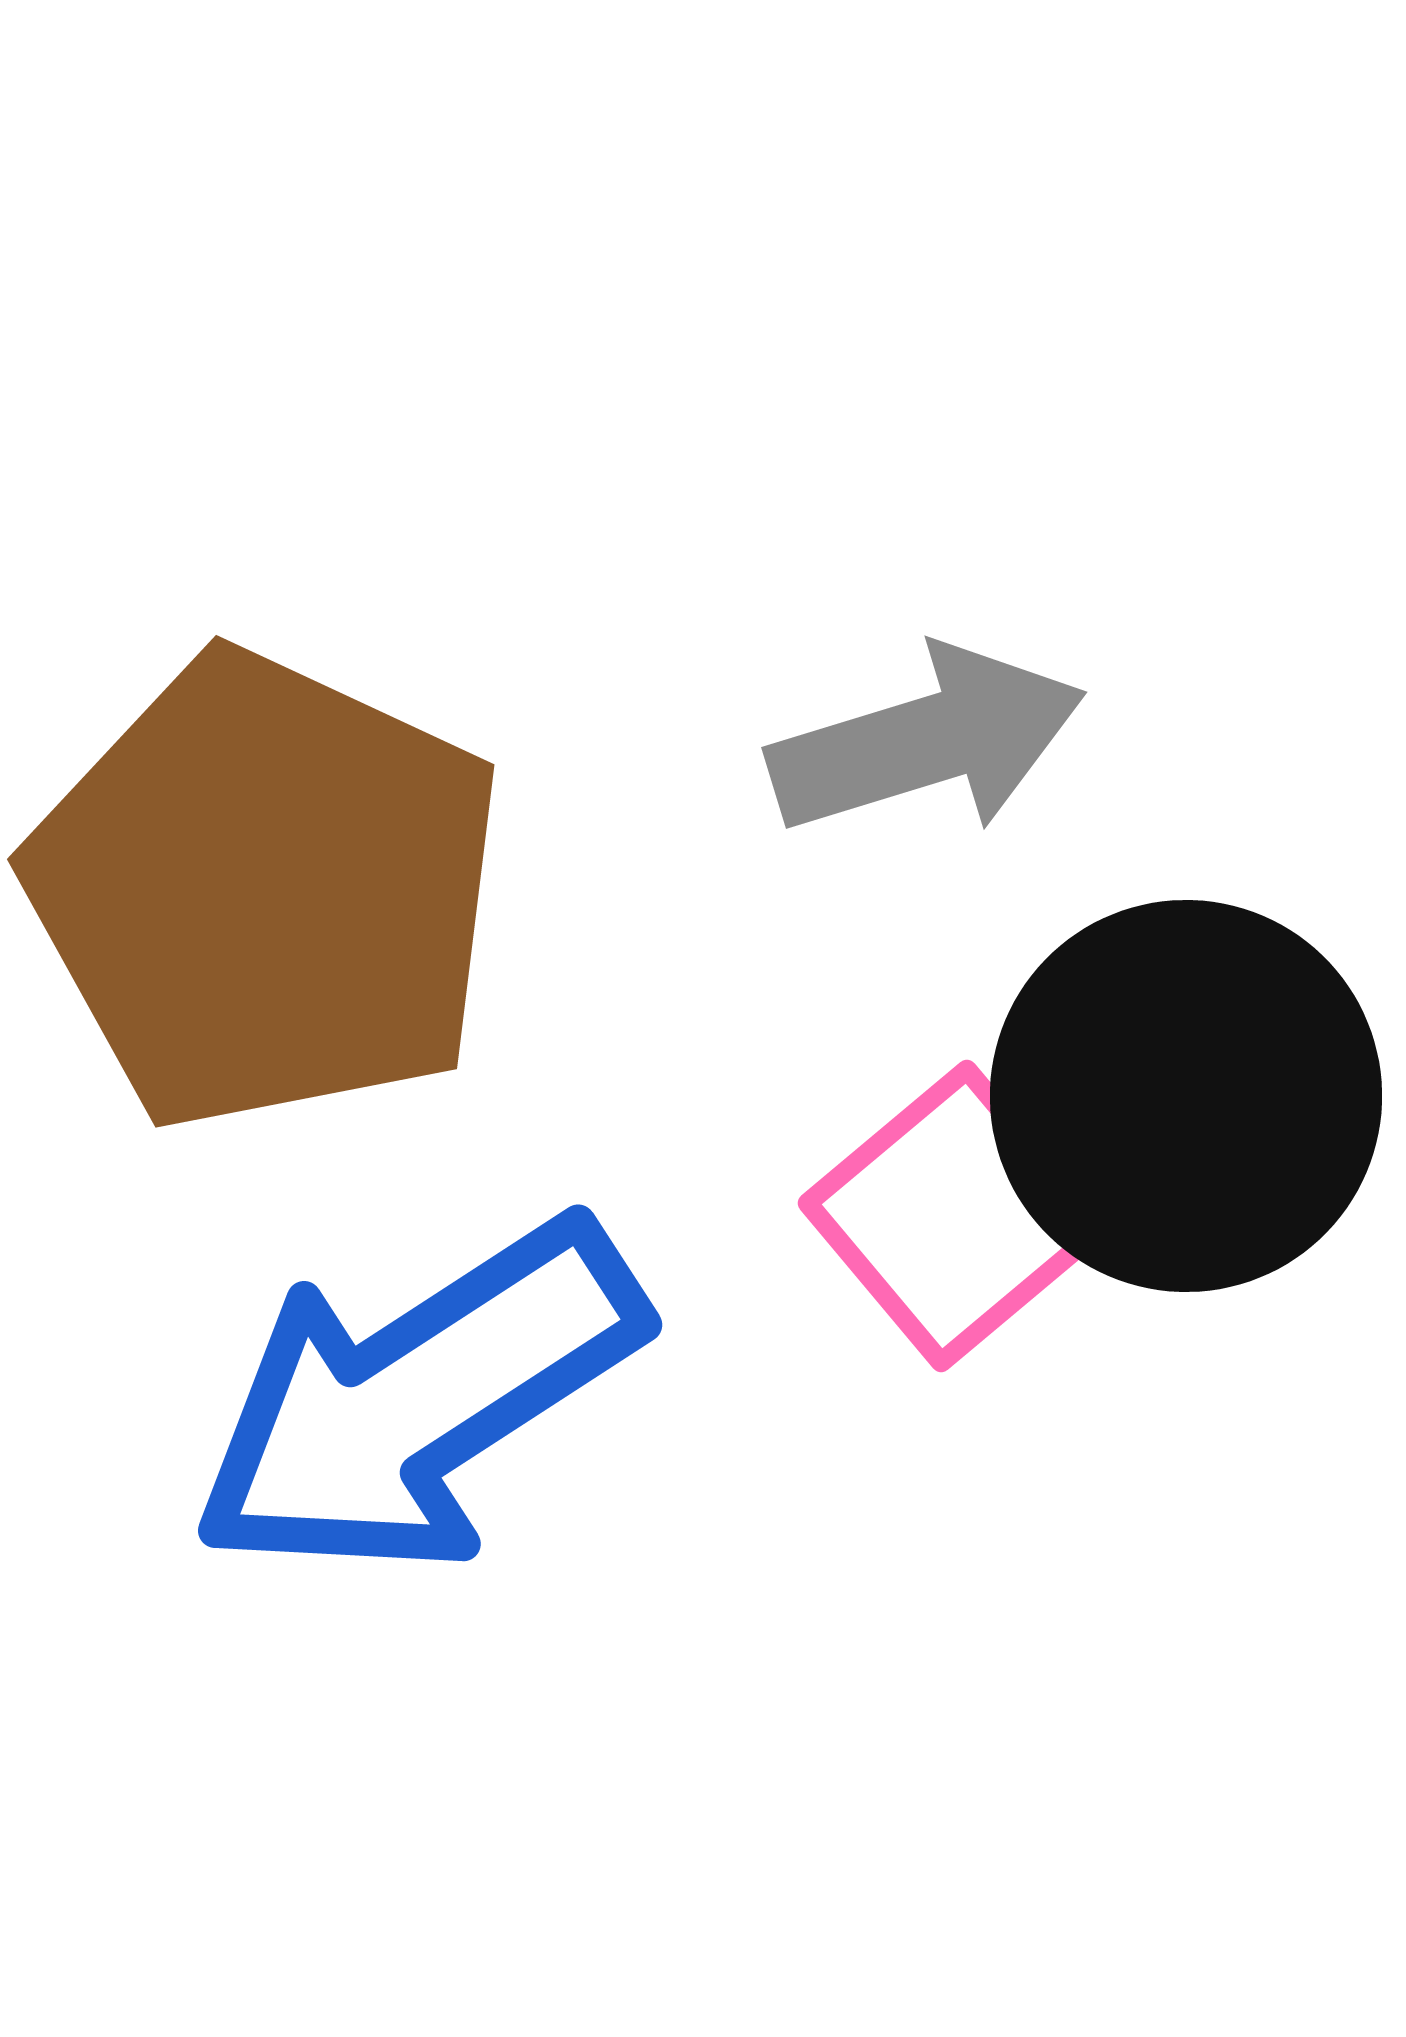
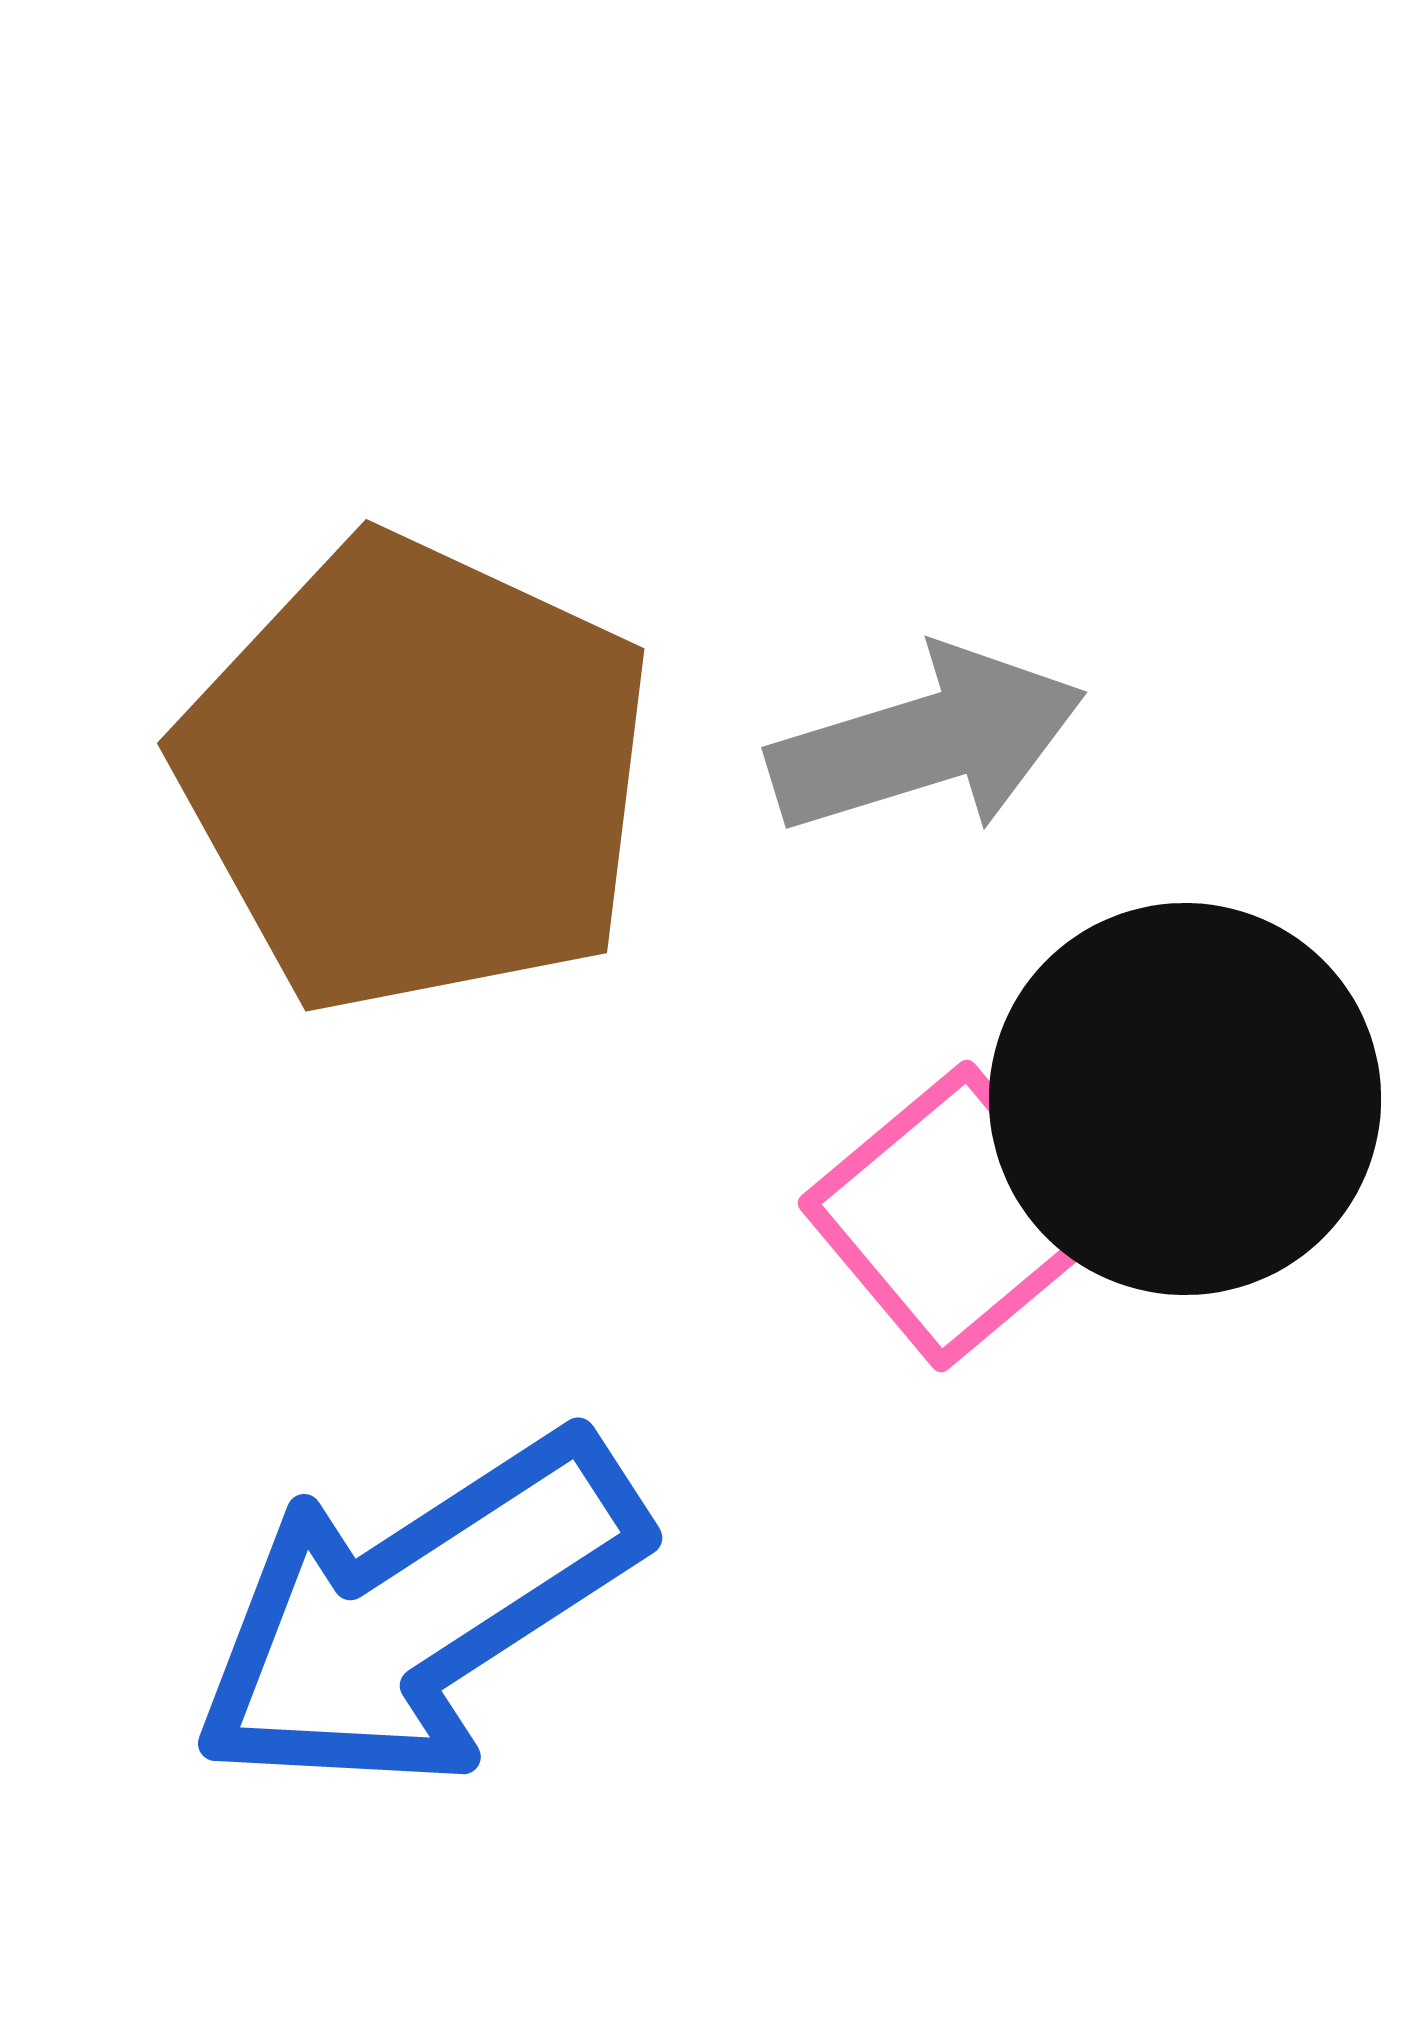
brown pentagon: moved 150 px right, 116 px up
black circle: moved 1 px left, 3 px down
blue arrow: moved 213 px down
